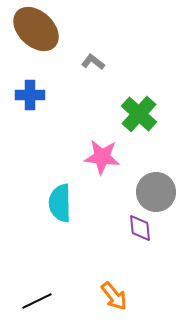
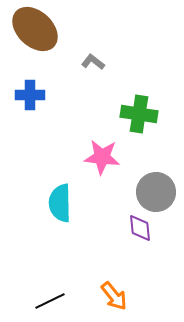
brown ellipse: moved 1 px left
green cross: rotated 33 degrees counterclockwise
black line: moved 13 px right
